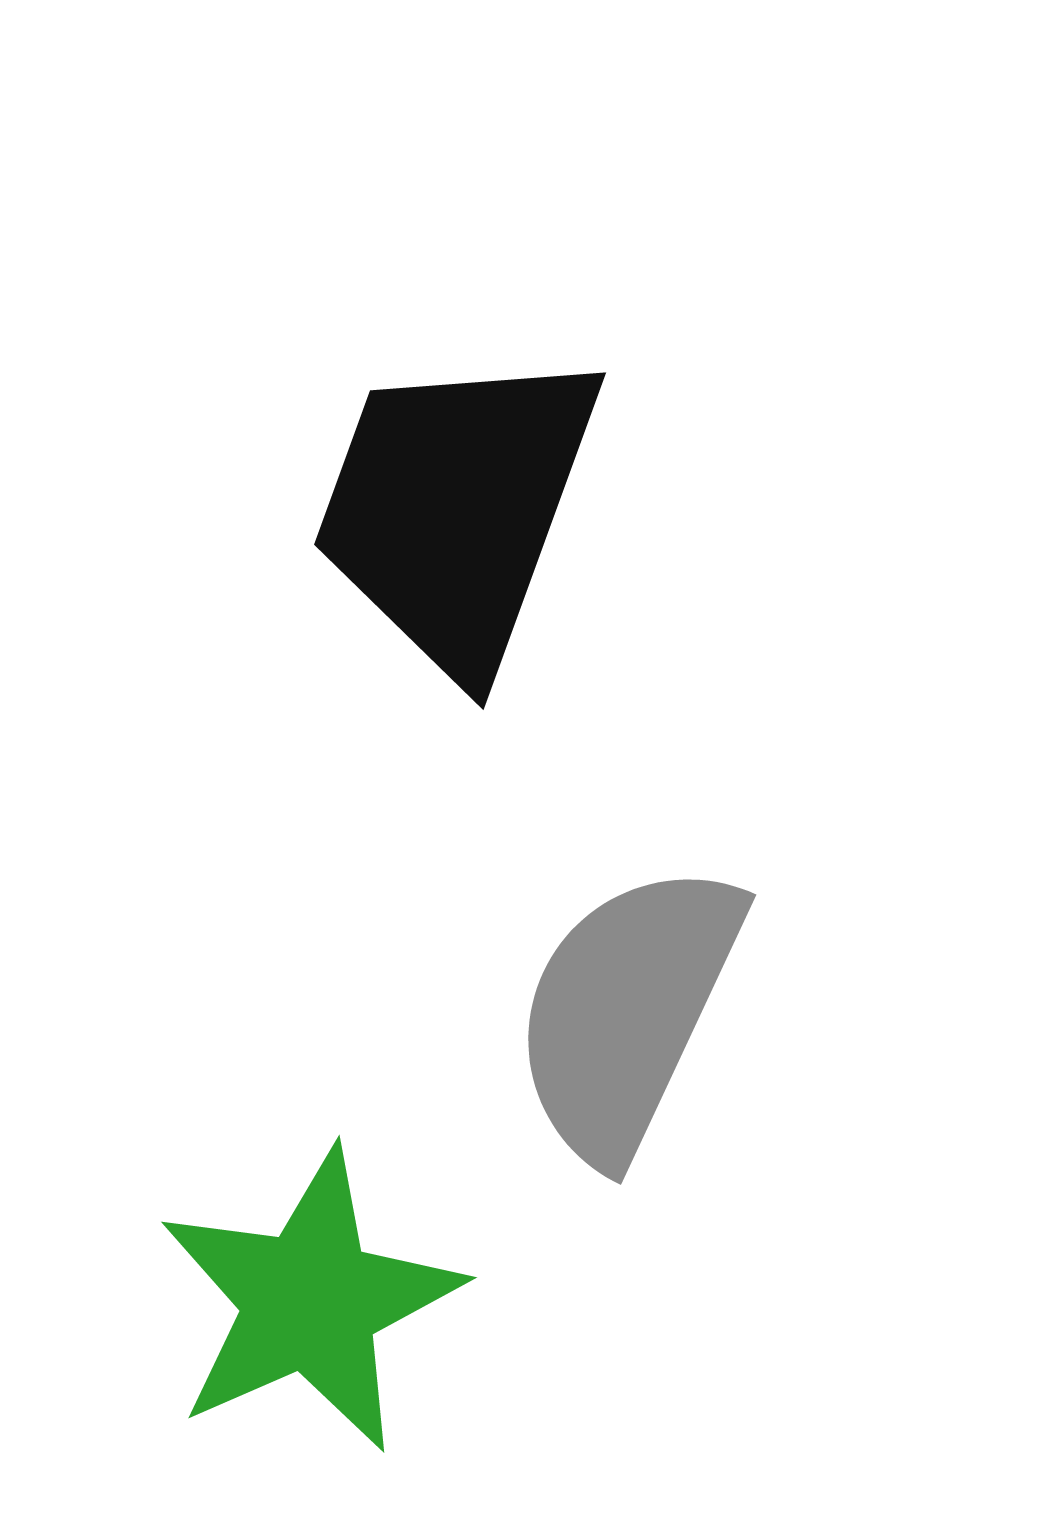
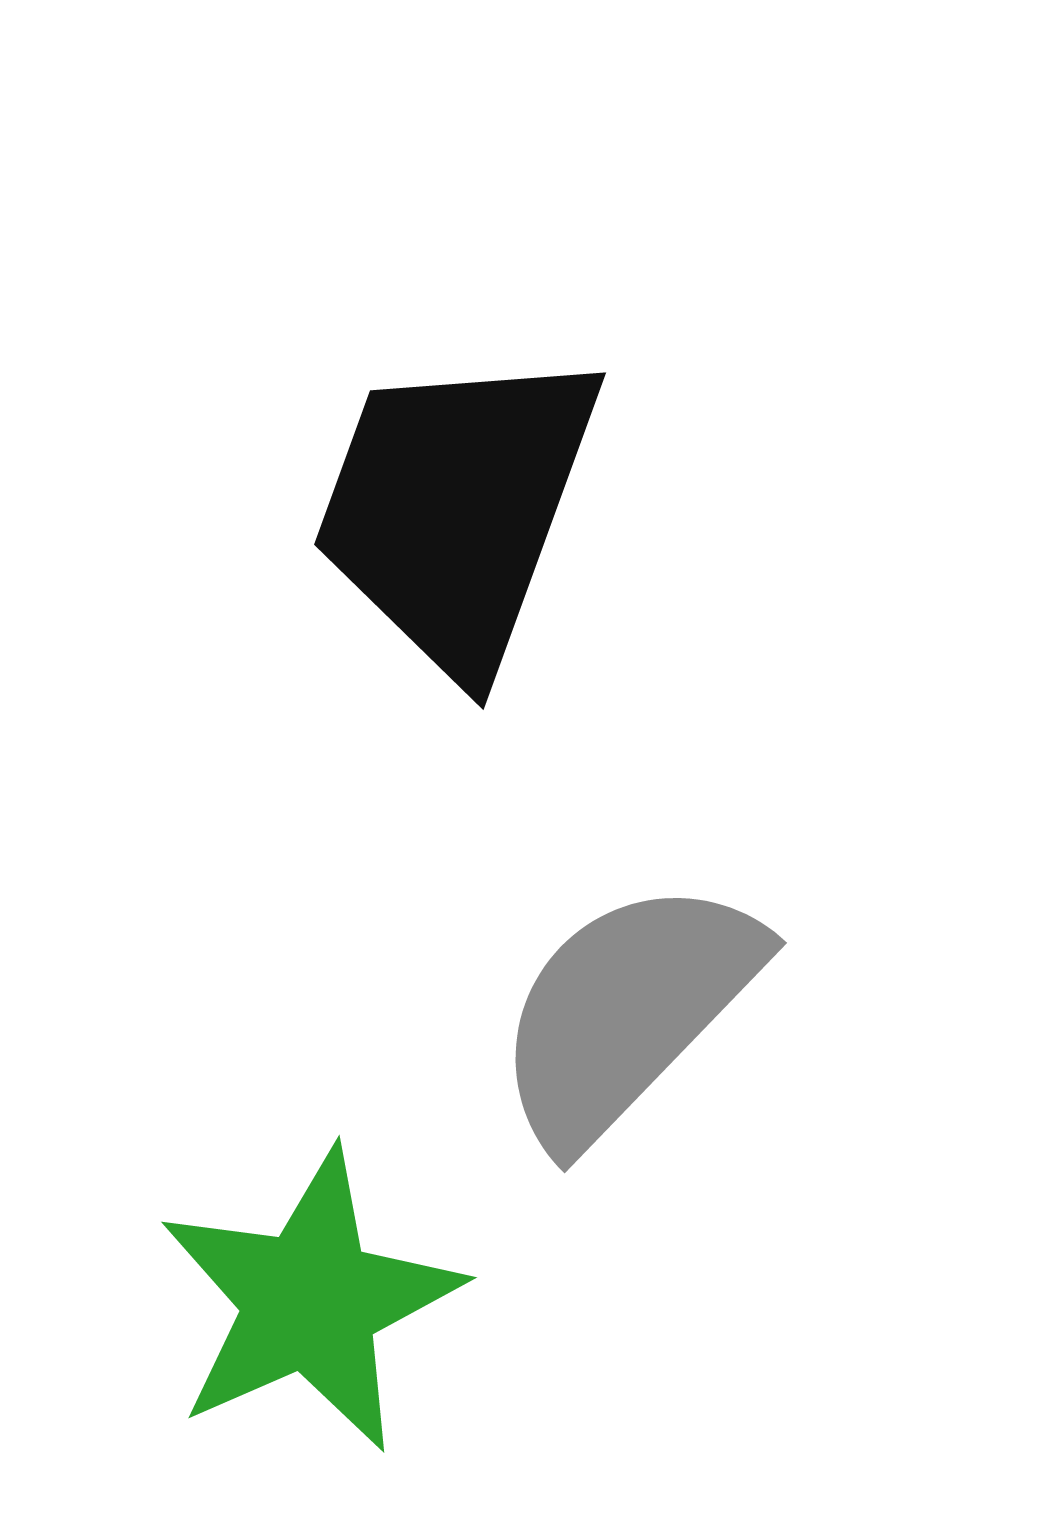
gray semicircle: rotated 19 degrees clockwise
